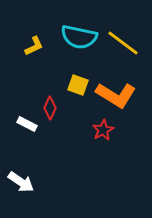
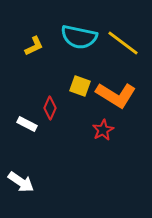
yellow square: moved 2 px right, 1 px down
